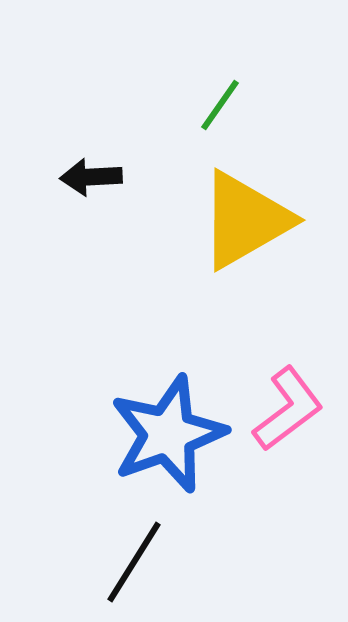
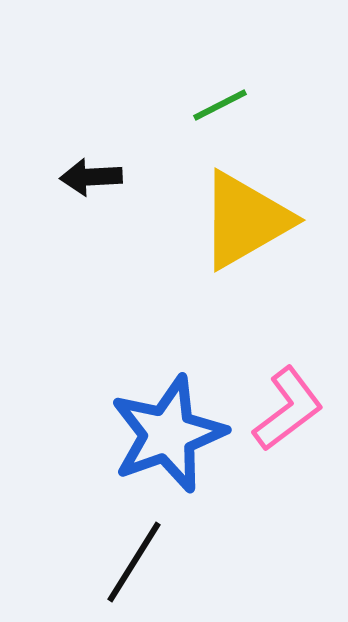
green line: rotated 28 degrees clockwise
